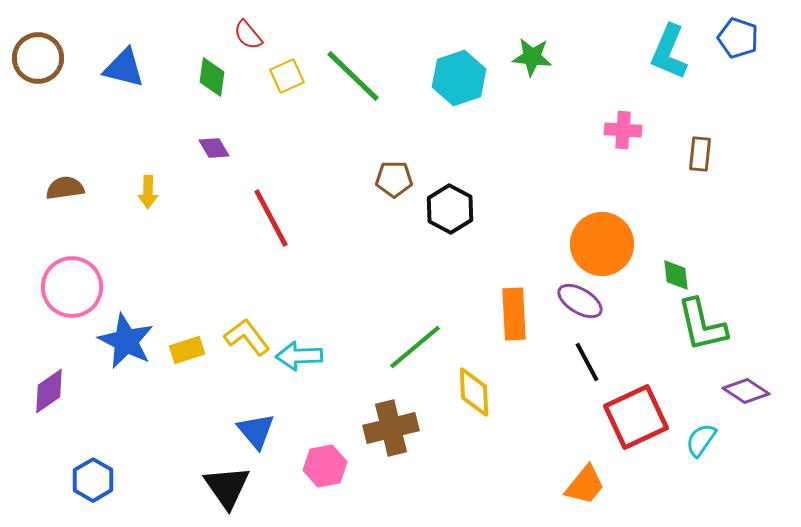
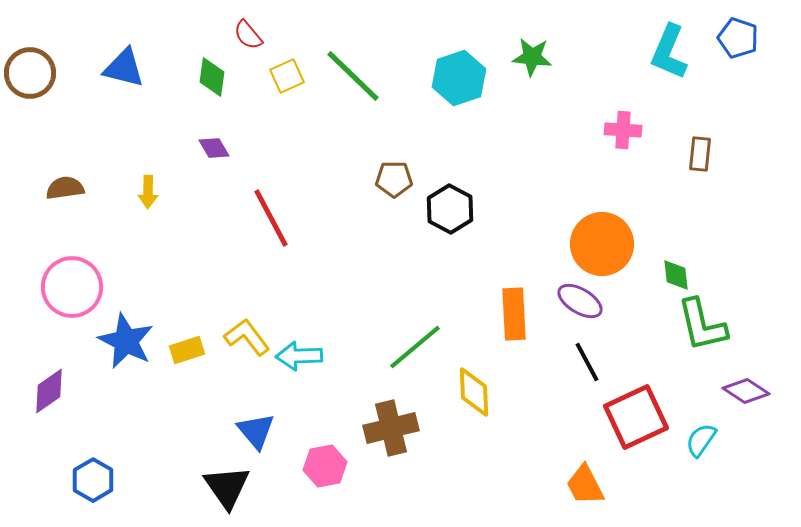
brown circle at (38, 58): moved 8 px left, 15 px down
orange trapezoid at (585, 485): rotated 114 degrees clockwise
